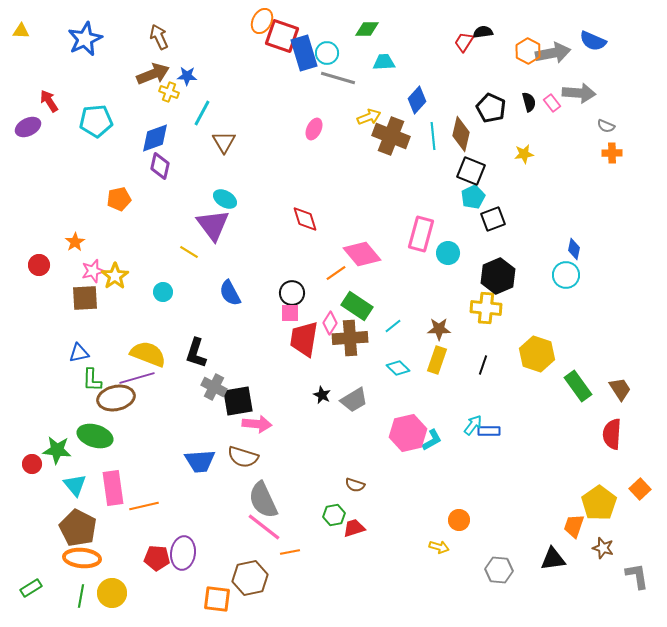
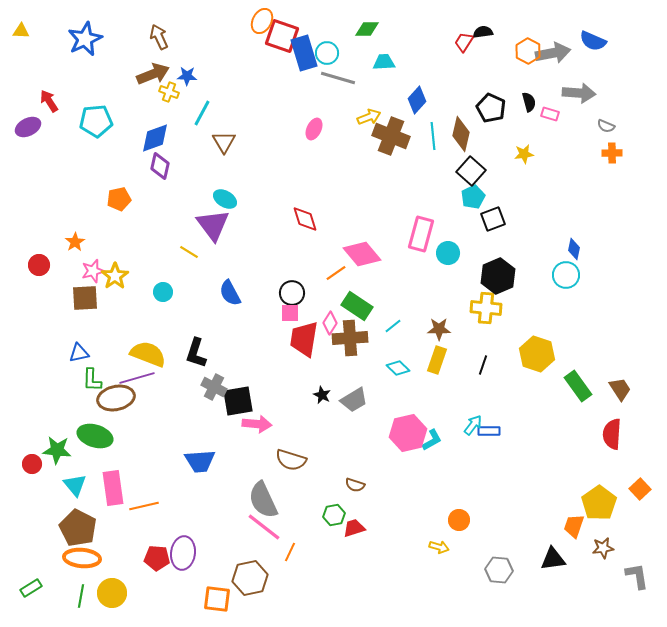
pink rectangle at (552, 103): moved 2 px left, 11 px down; rotated 36 degrees counterclockwise
black square at (471, 171): rotated 20 degrees clockwise
brown semicircle at (243, 457): moved 48 px right, 3 px down
brown star at (603, 548): rotated 25 degrees counterclockwise
orange line at (290, 552): rotated 54 degrees counterclockwise
